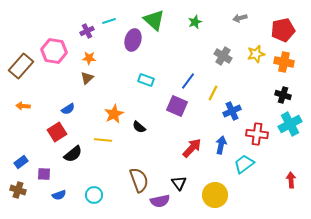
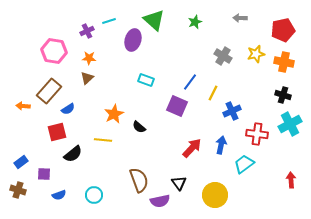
gray arrow at (240, 18): rotated 16 degrees clockwise
brown rectangle at (21, 66): moved 28 px right, 25 px down
blue line at (188, 81): moved 2 px right, 1 px down
red square at (57, 132): rotated 18 degrees clockwise
